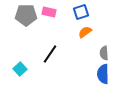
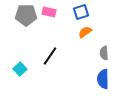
black line: moved 2 px down
blue semicircle: moved 5 px down
